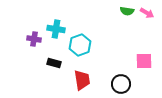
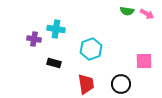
pink arrow: moved 1 px down
cyan hexagon: moved 11 px right, 4 px down
red trapezoid: moved 4 px right, 4 px down
